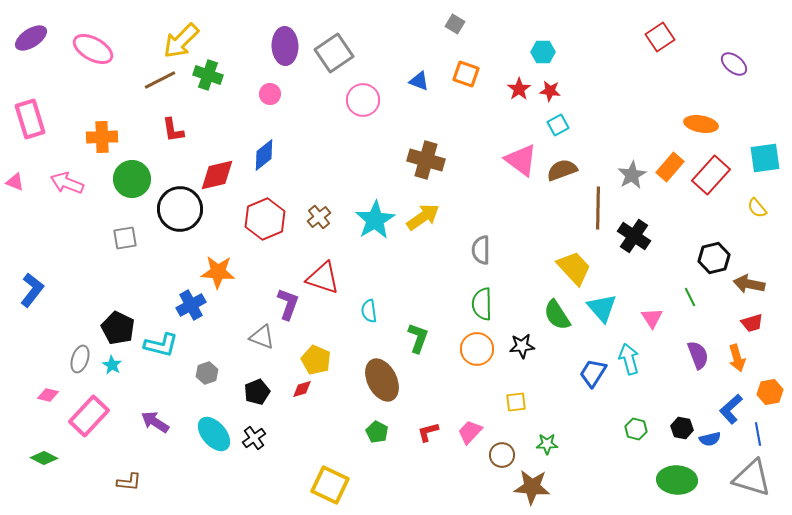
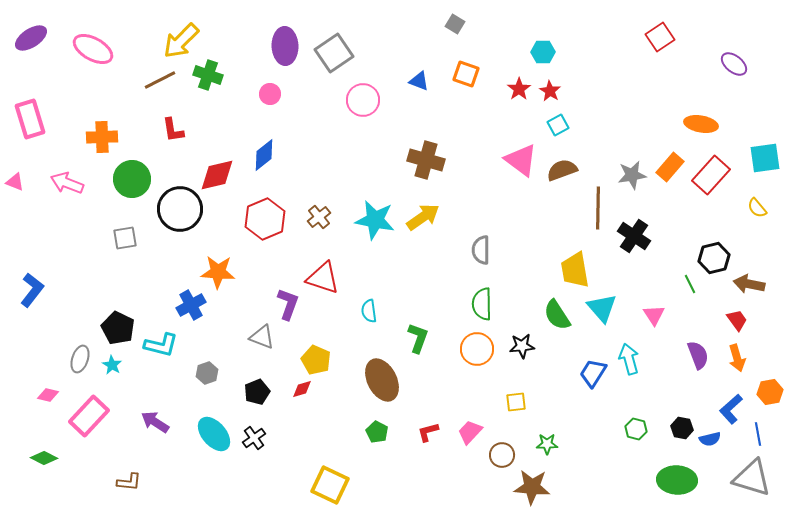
red star at (550, 91): rotated 25 degrees clockwise
gray star at (632, 175): rotated 20 degrees clockwise
cyan star at (375, 220): rotated 30 degrees counterclockwise
yellow trapezoid at (574, 268): moved 1 px right, 2 px down; rotated 147 degrees counterclockwise
green line at (690, 297): moved 13 px up
pink triangle at (652, 318): moved 2 px right, 3 px up
red trapezoid at (752, 323): moved 15 px left, 3 px up; rotated 110 degrees counterclockwise
